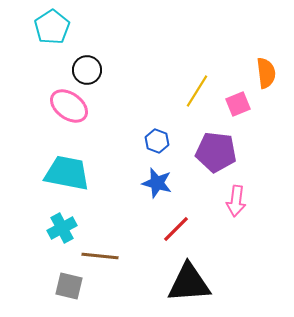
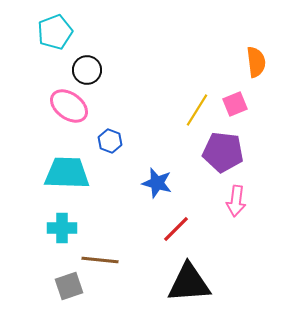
cyan pentagon: moved 3 px right, 5 px down; rotated 12 degrees clockwise
orange semicircle: moved 10 px left, 11 px up
yellow line: moved 19 px down
pink square: moved 3 px left
blue hexagon: moved 47 px left
purple pentagon: moved 7 px right
cyan trapezoid: rotated 9 degrees counterclockwise
cyan cross: rotated 28 degrees clockwise
brown line: moved 4 px down
gray square: rotated 32 degrees counterclockwise
